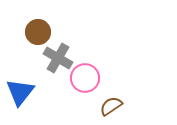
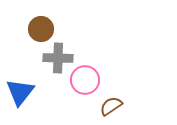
brown circle: moved 3 px right, 3 px up
gray cross: rotated 28 degrees counterclockwise
pink circle: moved 2 px down
